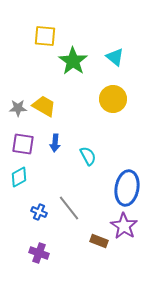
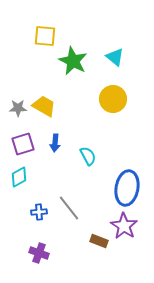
green star: rotated 8 degrees counterclockwise
purple square: rotated 25 degrees counterclockwise
blue cross: rotated 28 degrees counterclockwise
